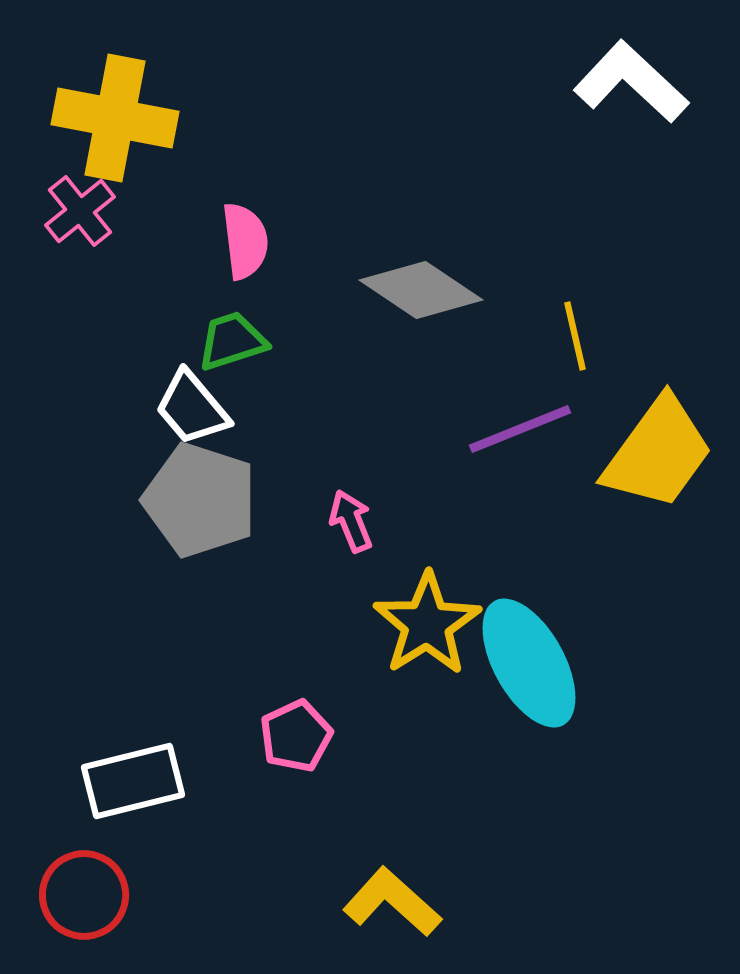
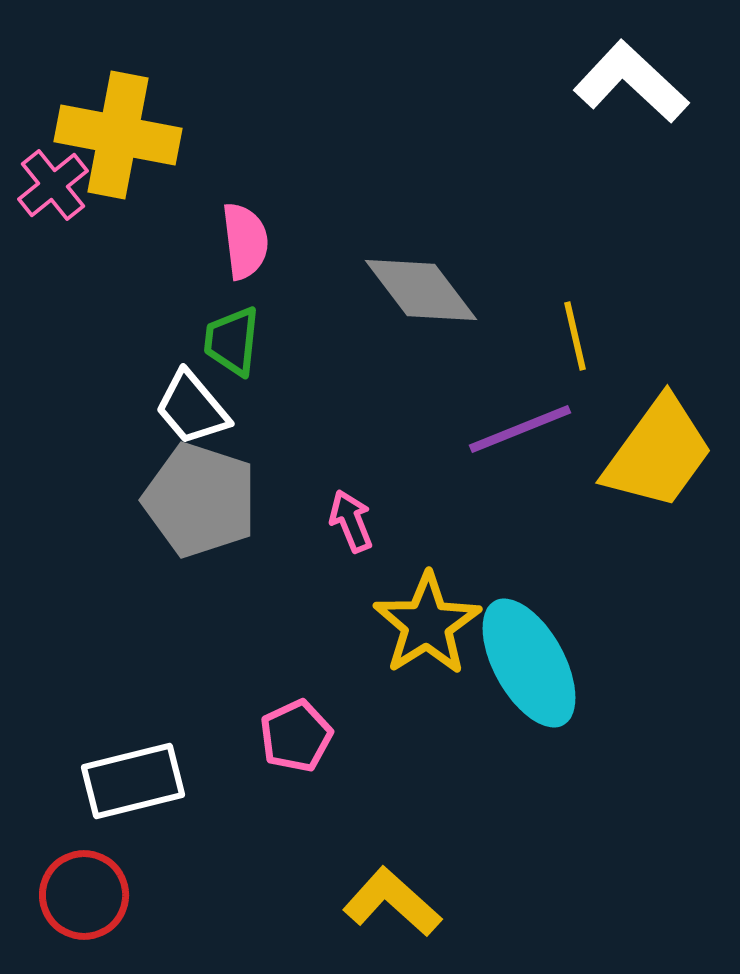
yellow cross: moved 3 px right, 17 px down
pink cross: moved 27 px left, 26 px up
gray diamond: rotated 19 degrees clockwise
green trapezoid: rotated 66 degrees counterclockwise
